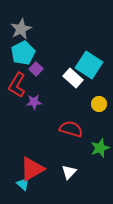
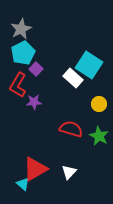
red L-shape: moved 1 px right
green star: moved 1 px left, 12 px up; rotated 24 degrees counterclockwise
red triangle: moved 3 px right
